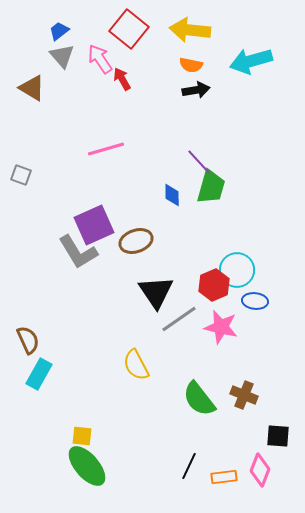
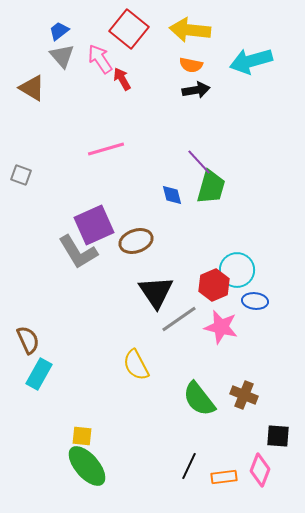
blue diamond: rotated 15 degrees counterclockwise
